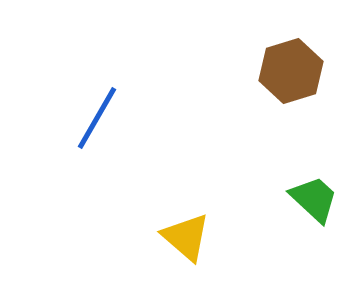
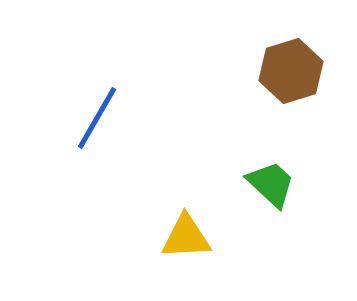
green trapezoid: moved 43 px left, 15 px up
yellow triangle: rotated 44 degrees counterclockwise
